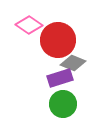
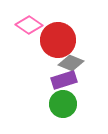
gray diamond: moved 2 px left
purple rectangle: moved 4 px right, 2 px down
